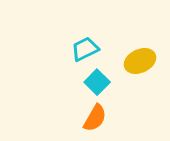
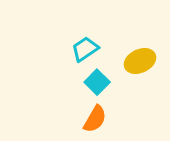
cyan trapezoid: rotated 8 degrees counterclockwise
orange semicircle: moved 1 px down
